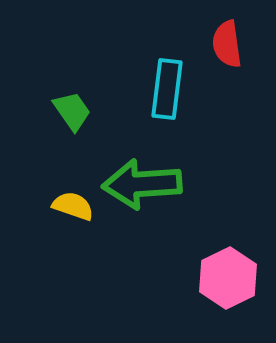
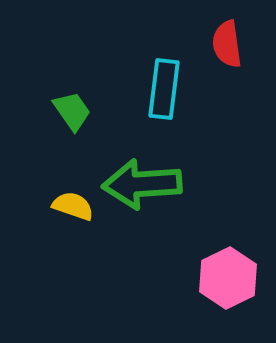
cyan rectangle: moved 3 px left
